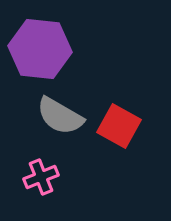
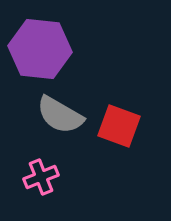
gray semicircle: moved 1 px up
red square: rotated 9 degrees counterclockwise
